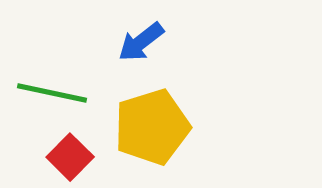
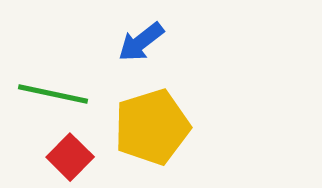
green line: moved 1 px right, 1 px down
